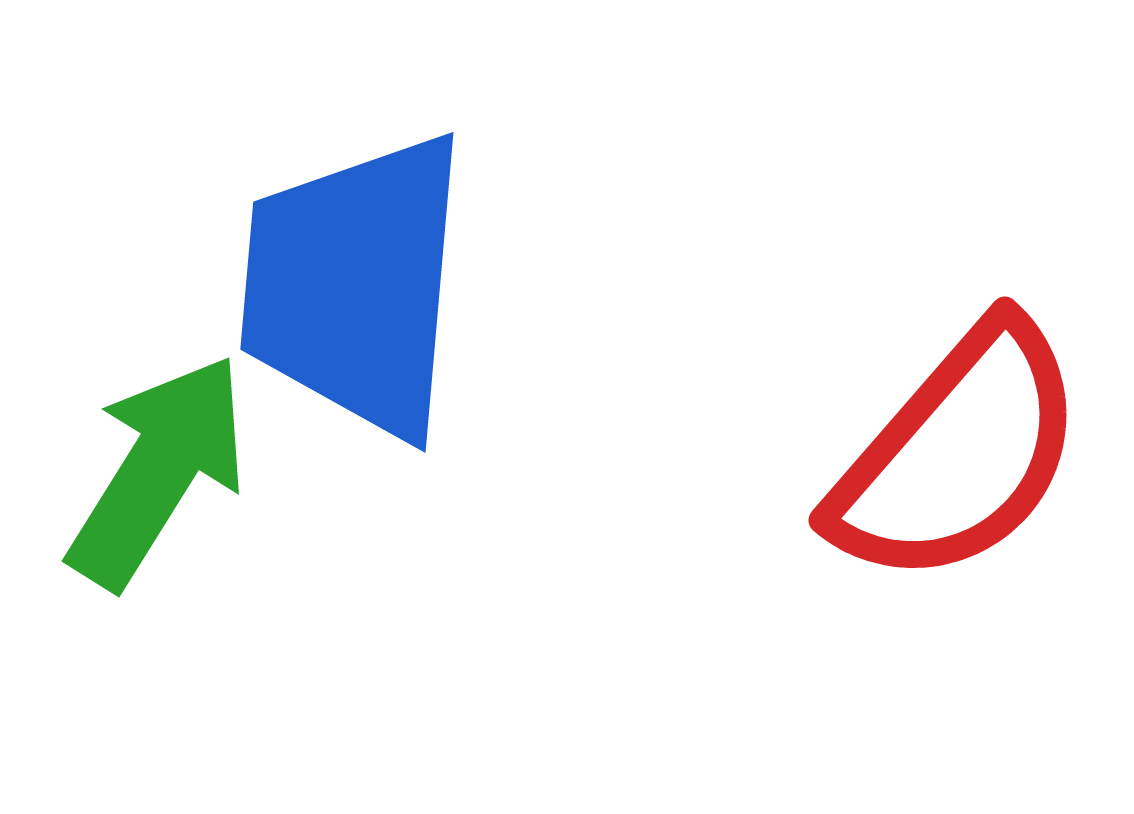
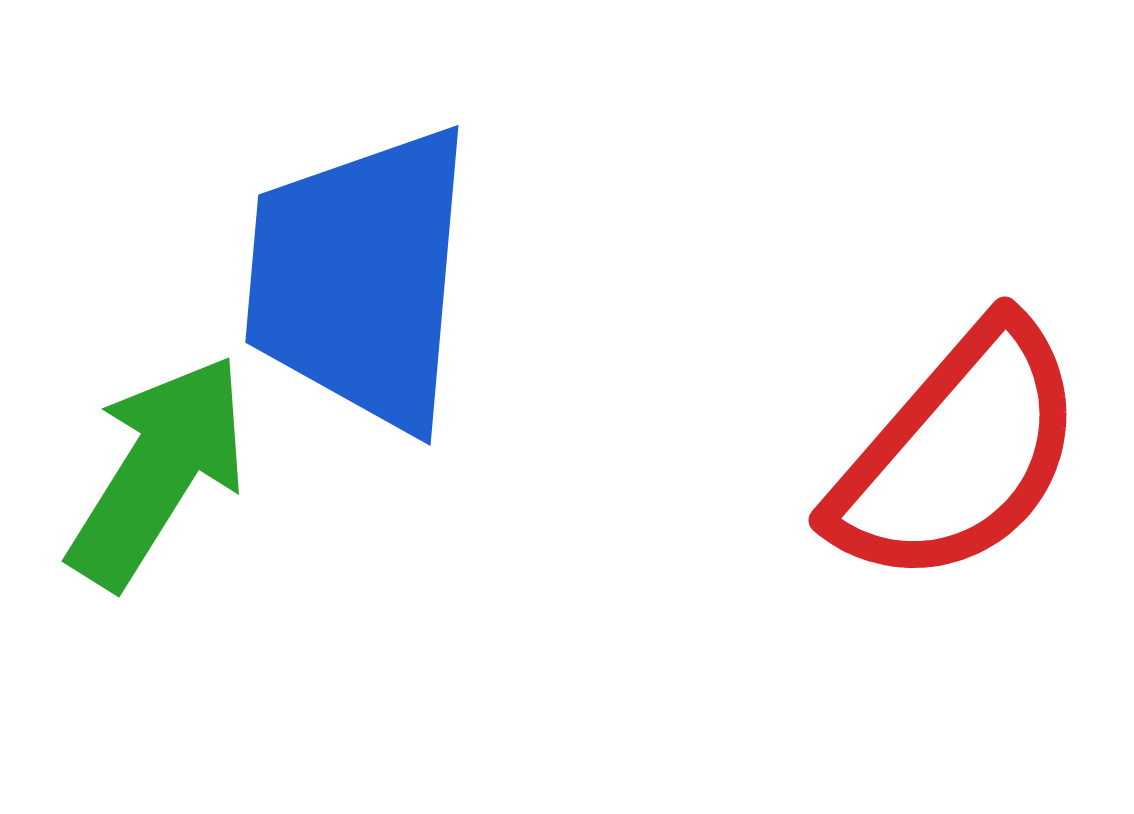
blue trapezoid: moved 5 px right, 7 px up
